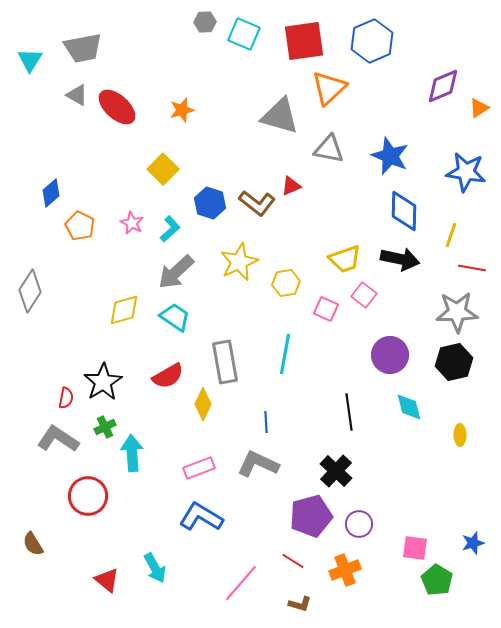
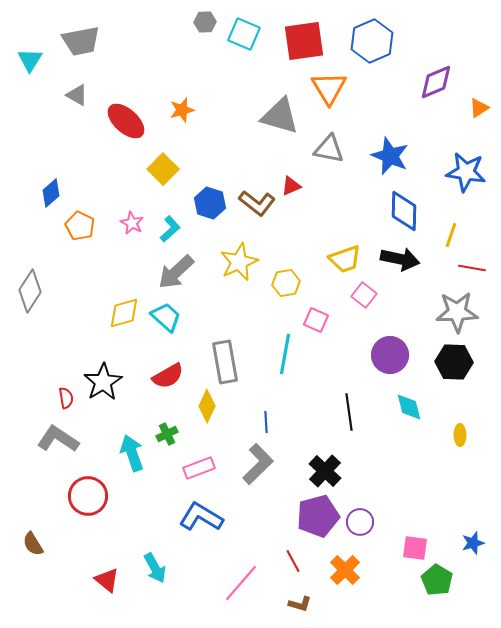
gray trapezoid at (83, 48): moved 2 px left, 7 px up
purple diamond at (443, 86): moved 7 px left, 4 px up
orange triangle at (329, 88): rotated 18 degrees counterclockwise
red ellipse at (117, 107): moved 9 px right, 14 px down
pink square at (326, 309): moved 10 px left, 11 px down
yellow diamond at (124, 310): moved 3 px down
cyan trapezoid at (175, 317): moved 9 px left; rotated 8 degrees clockwise
black hexagon at (454, 362): rotated 15 degrees clockwise
red semicircle at (66, 398): rotated 20 degrees counterclockwise
yellow diamond at (203, 404): moved 4 px right, 2 px down
green cross at (105, 427): moved 62 px right, 7 px down
cyan arrow at (132, 453): rotated 15 degrees counterclockwise
gray L-shape at (258, 464): rotated 111 degrees clockwise
black cross at (336, 471): moved 11 px left
purple pentagon at (311, 516): moved 7 px right
purple circle at (359, 524): moved 1 px right, 2 px up
red line at (293, 561): rotated 30 degrees clockwise
orange cross at (345, 570): rotated 24 degrees counterclockwise
